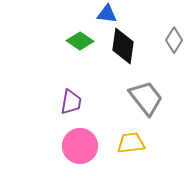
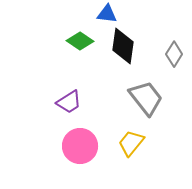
gray diamond: moved 14 px down
purple trapezoid: moved 2 px left; rotated 48 degrees clockwise
yellow trapezoid: rotated 44 degrees counterclockwise
